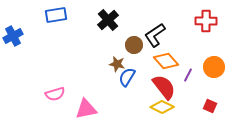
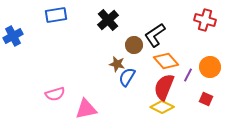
red cross: moved 1 px left, 1 px up; rotated 15 degrees clockwise
orange circle: moved 4 px left
red semicircle: rotated 120 degrees counterclockwise
red square: moved 4 px left, 7 px up
